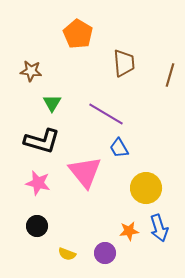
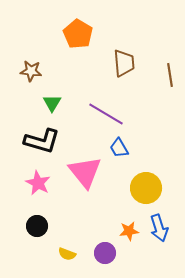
brown line: rotated 25 degrees counterclockwise
pink star: rotated 15 degrees clockwise
